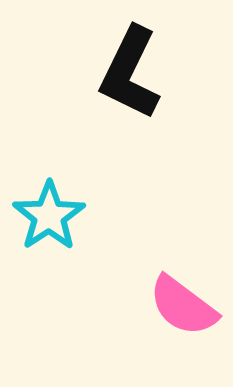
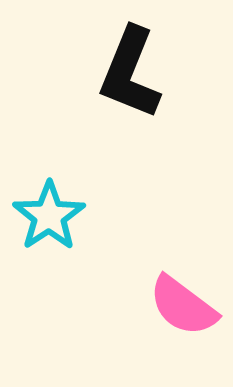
black L-shape: rotated 4 degrees counterclockwise
